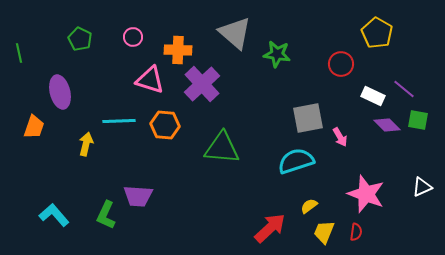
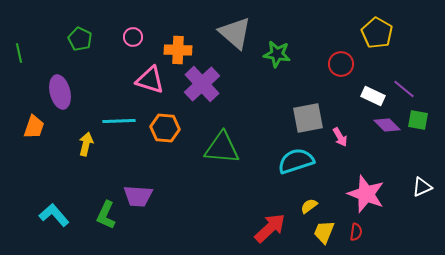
orange hexagon: moved 3 px down
